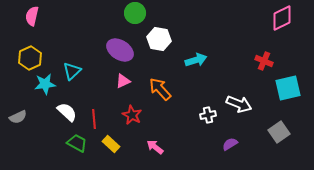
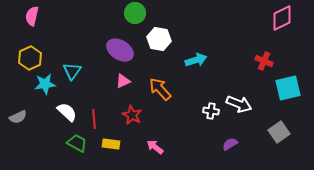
cyan triangle: rotated 12 degrees counterclockwise
white cross: moved 3 px right, 4 px up; rotated 21 degrees clockwise
yellow rectangle: rotated 36 degrees counterclockwise
